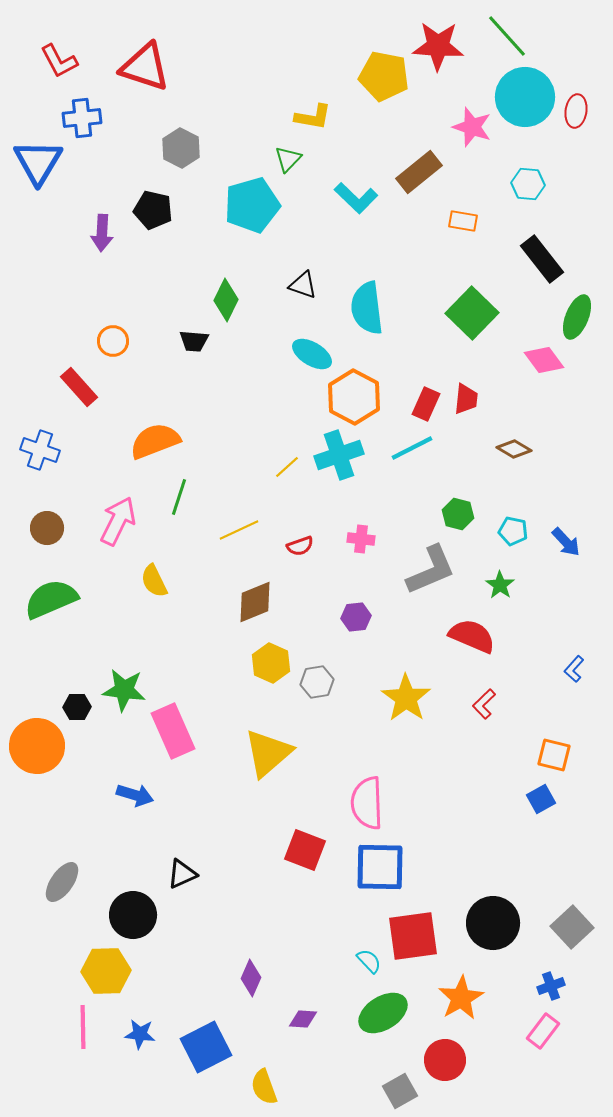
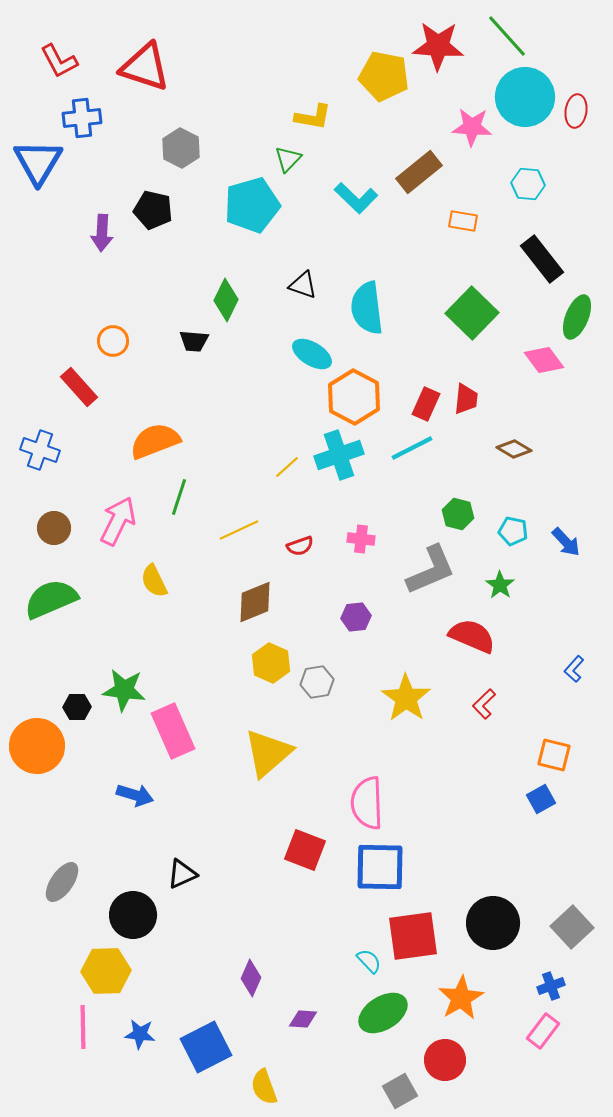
pink star at (472, 127): rotated 15 degrees counterclockwise
brown circle at (47, 528): moved 7 px right
